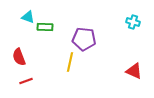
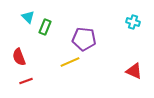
cyan triangle: rotated 24 degrees clockwise
green rectangle: rotated 70 degrees counterclockwise
yellow line: rotated 54 degrees clockwise
